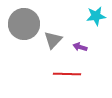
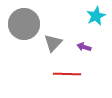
cyan star: rotated 18 degrees counterclockwise
gray triangle: moved 3 px down
purple arrow: moved 4 px right
